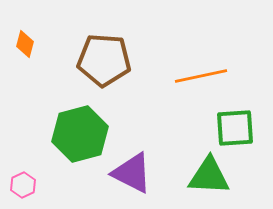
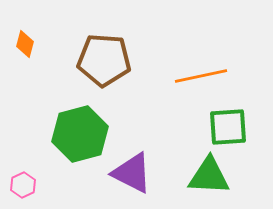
green square: moved 7 px left, 1 px up
